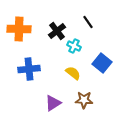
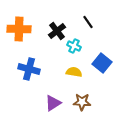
blue cross: rotated 20 degrees clockwise
yellow semicircle: moved 1 px right, 1 px up; rotated 28 degrees counterclockwise
brown star: moved 2 px left, 2 px down
